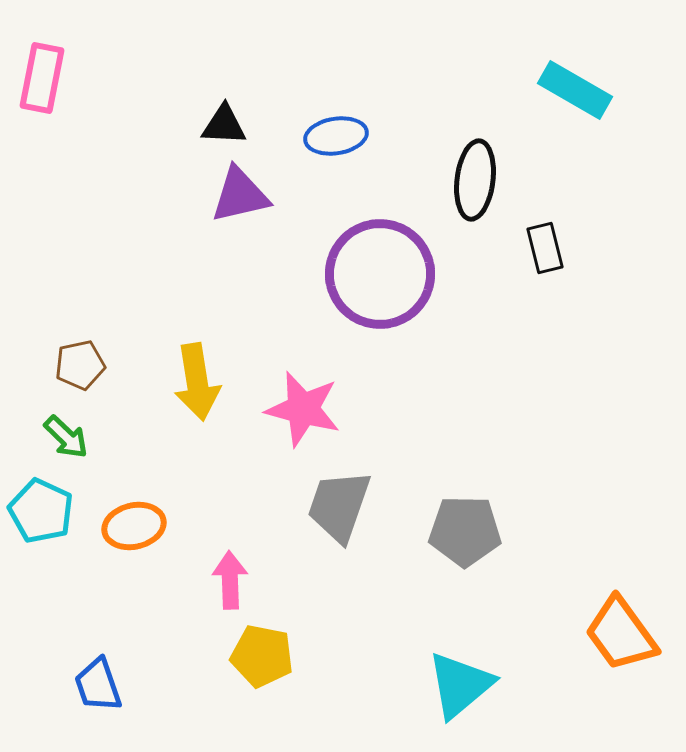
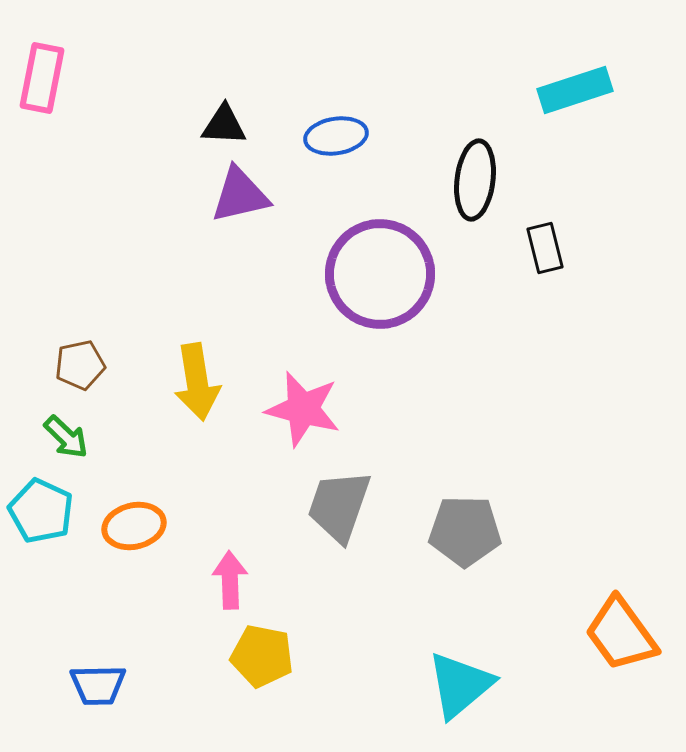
cyan rectangle: rotated 48 degrees counterclockwise
blue trapezoid: rotated 72 degrees counterclockwise
